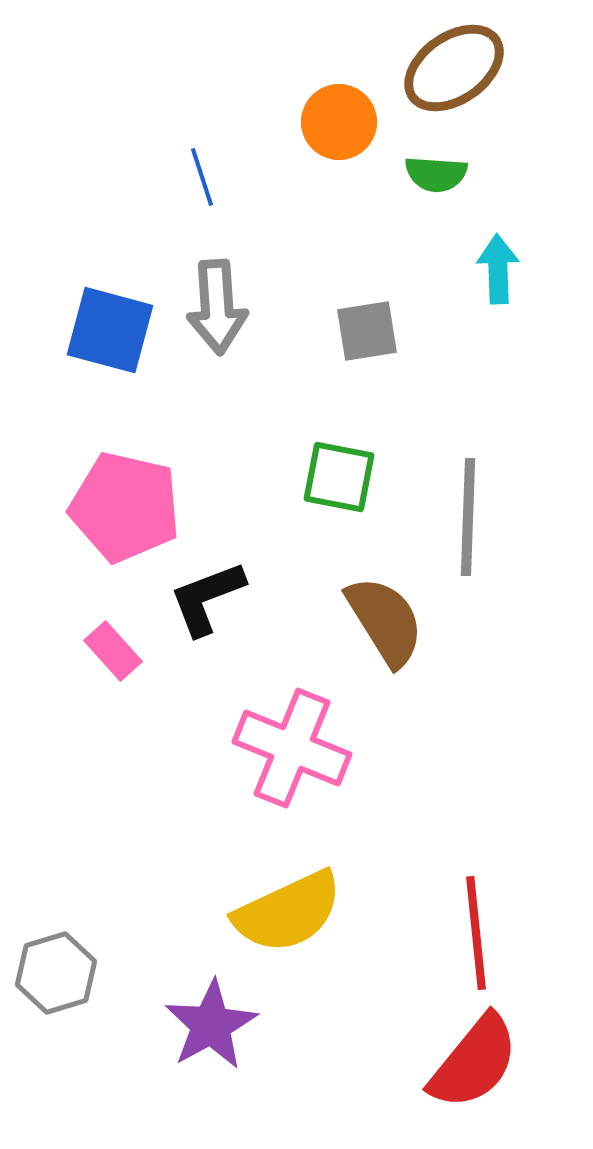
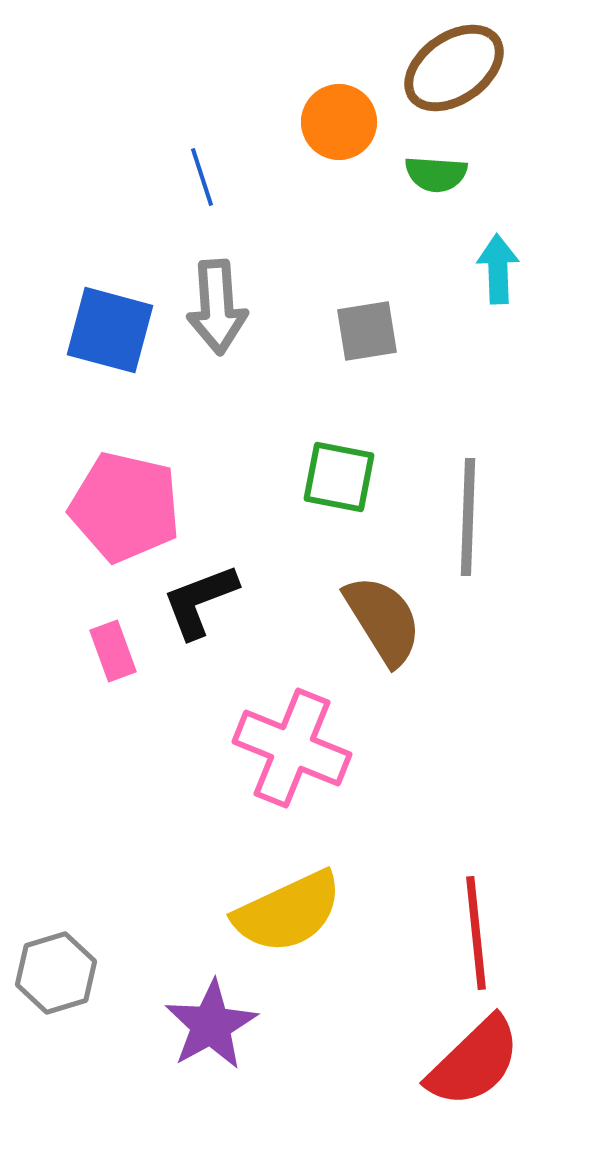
black L-shape: moved 7 px left, 3 px down
brown semicircle: moved 2 px left, 1 px up
pink rectangle: rotated 22 degrees clockwise
red semicircle: rotated 7 degrees clockwise
